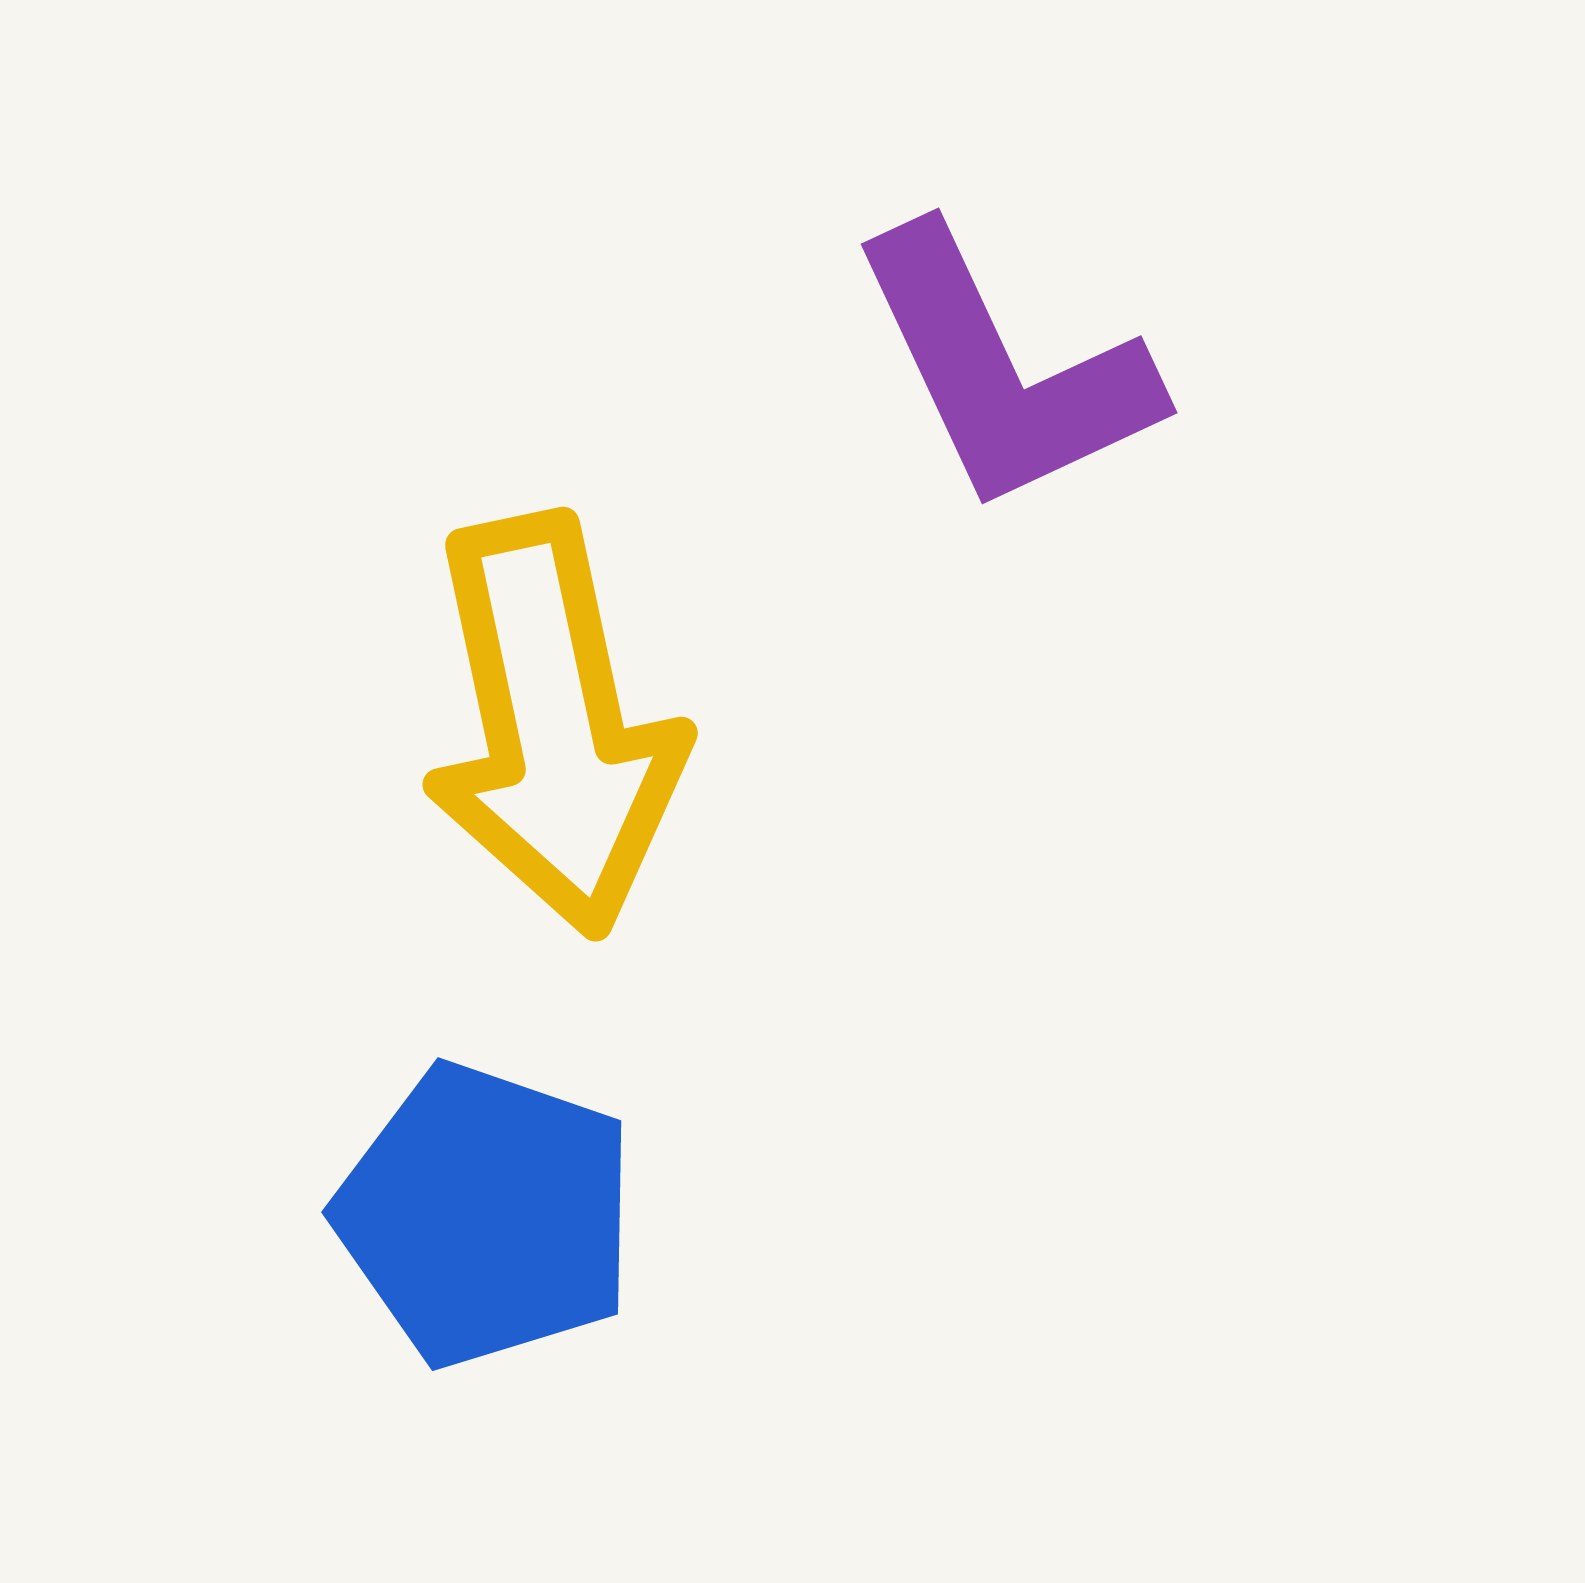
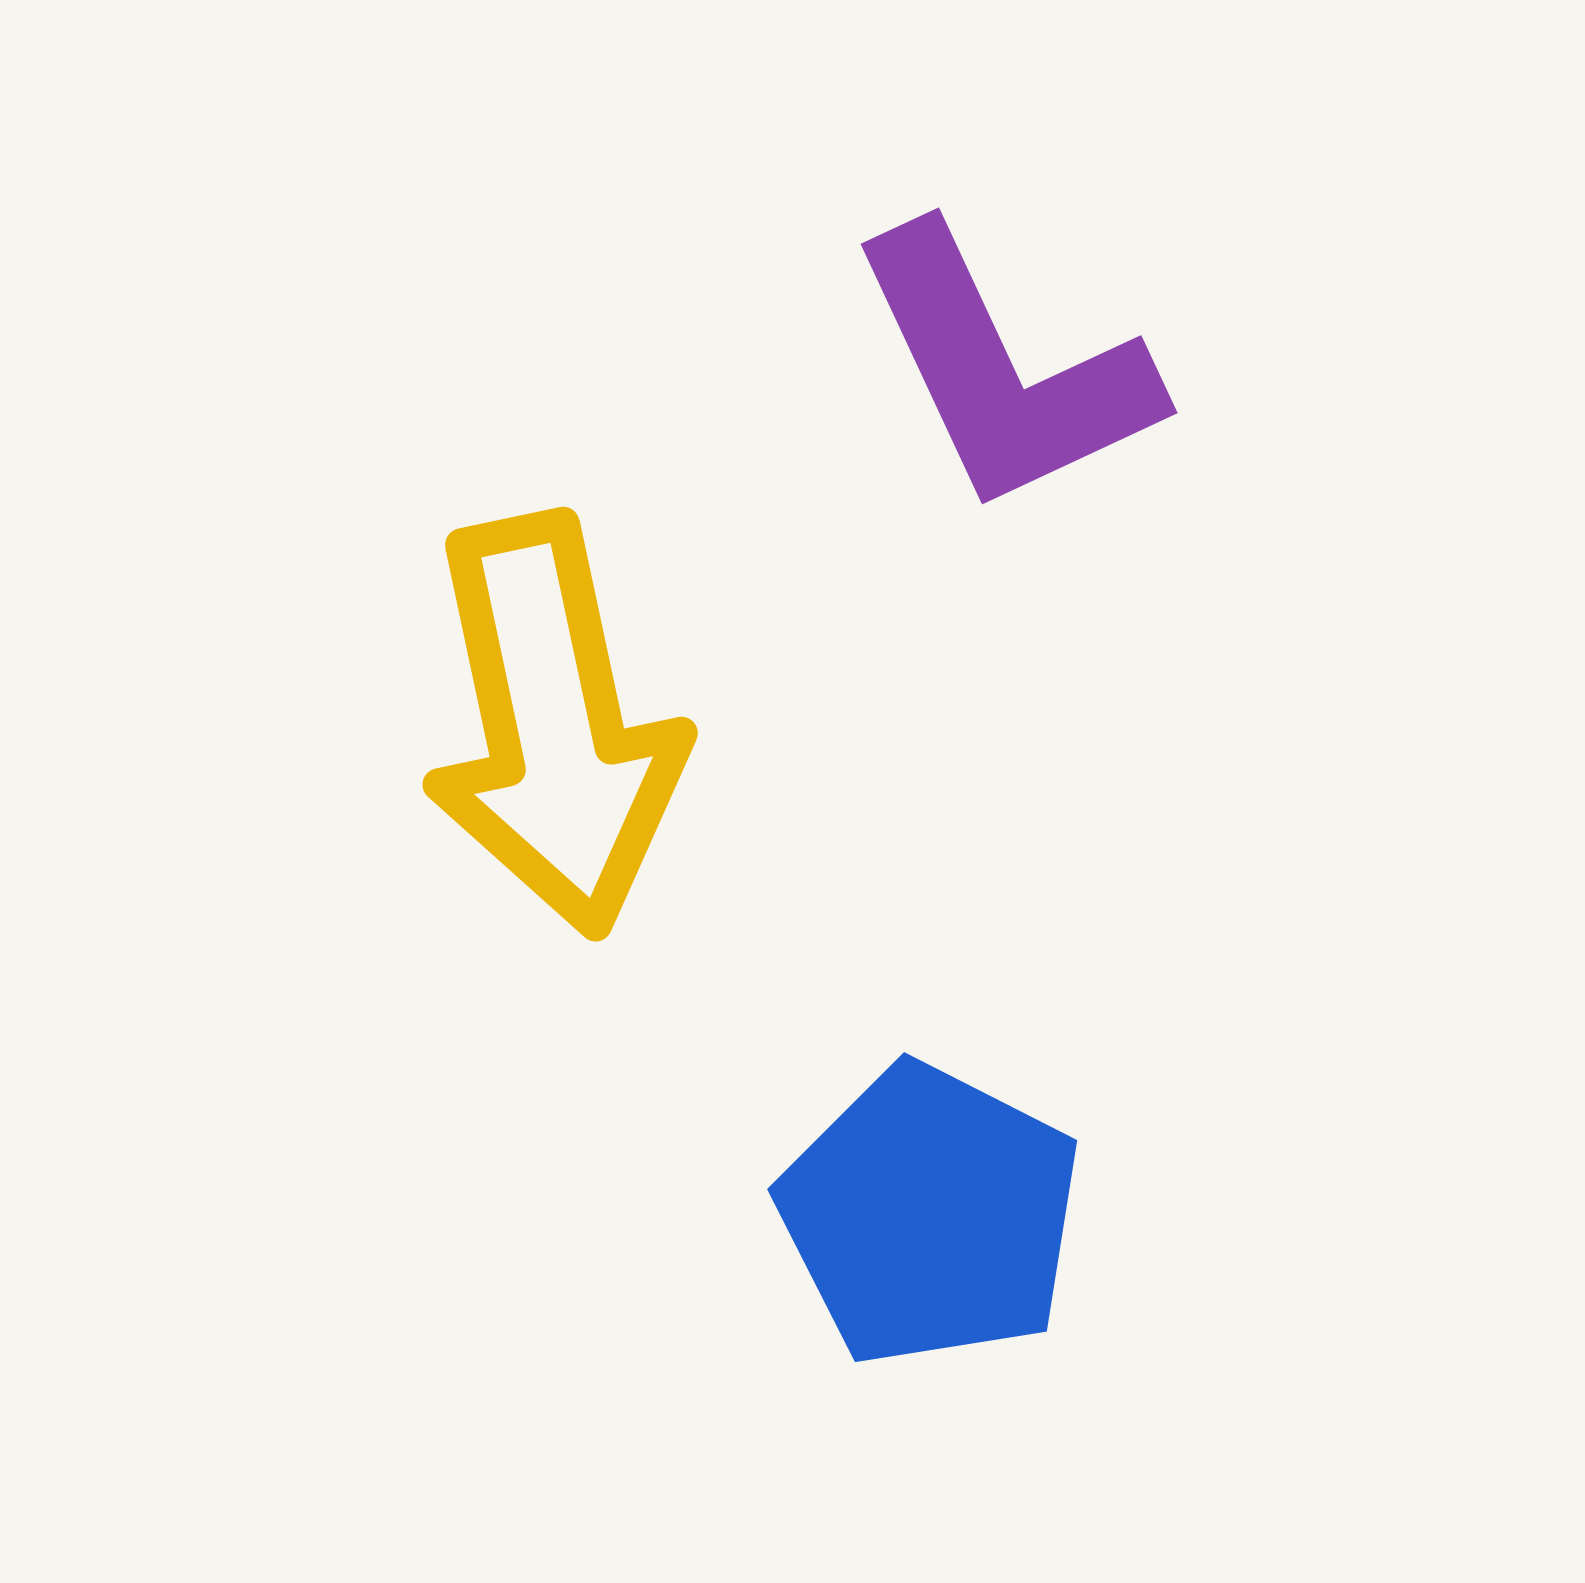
blue pentagon: moved 444 px right; rotated 8 degrees clockwise
